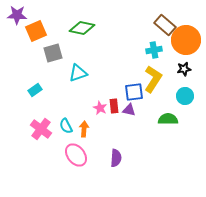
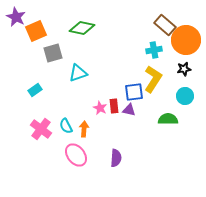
purple star: moved 1 px left, 2 px down; rotated 24 degrees clockwise
